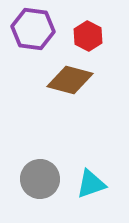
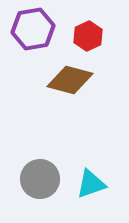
purple hexagon: rotated 18 degrees counterclockwise
red hexagon: rotated 8 degrees clockwise
